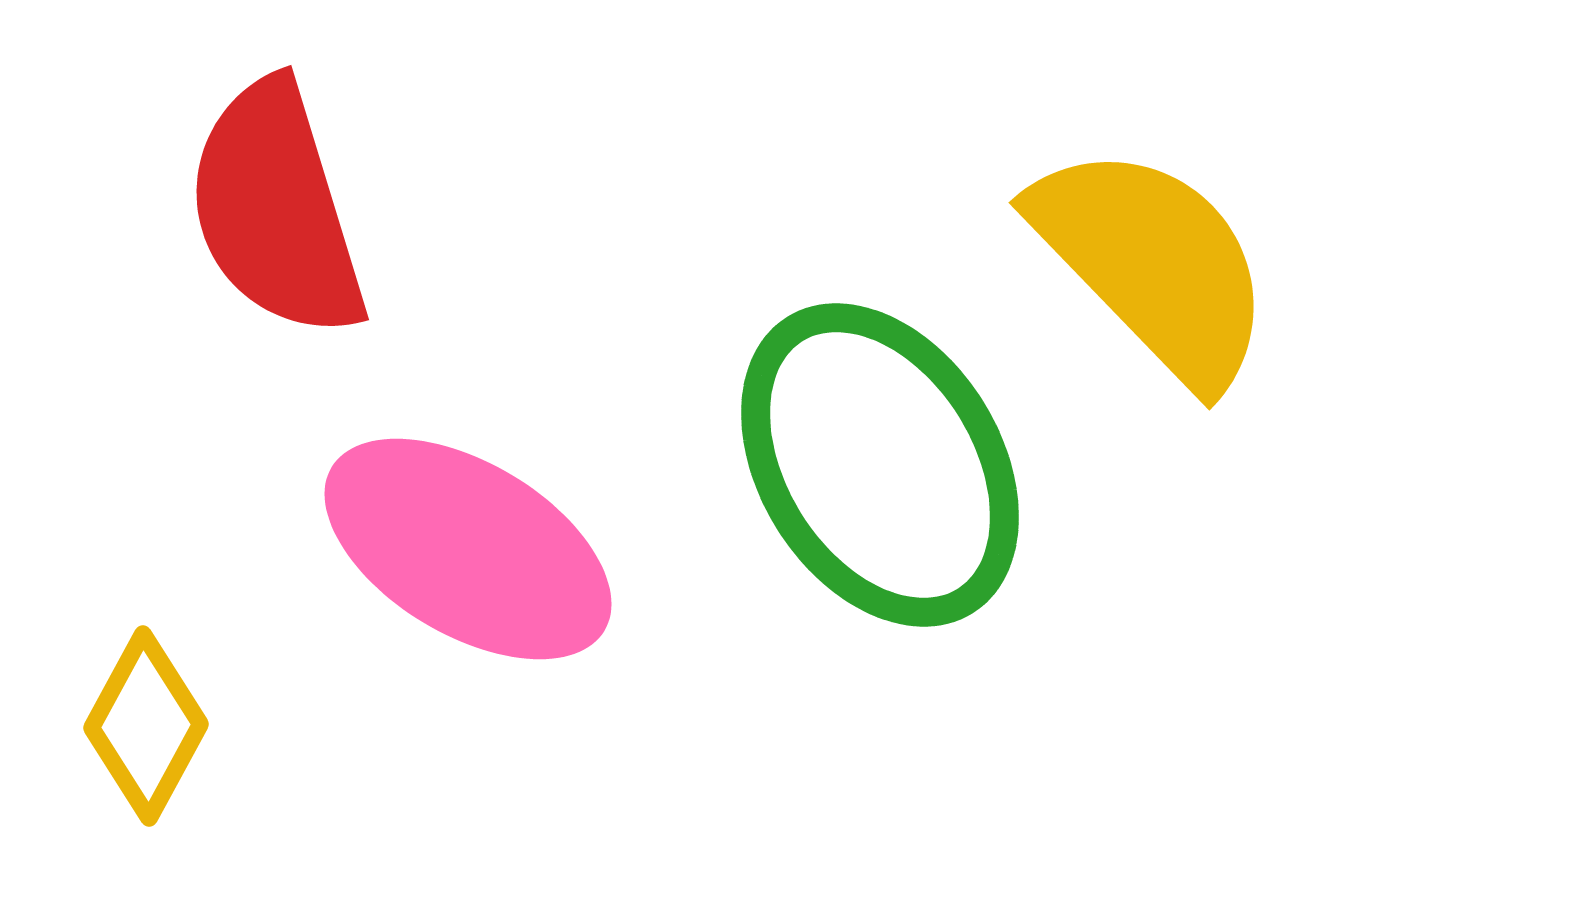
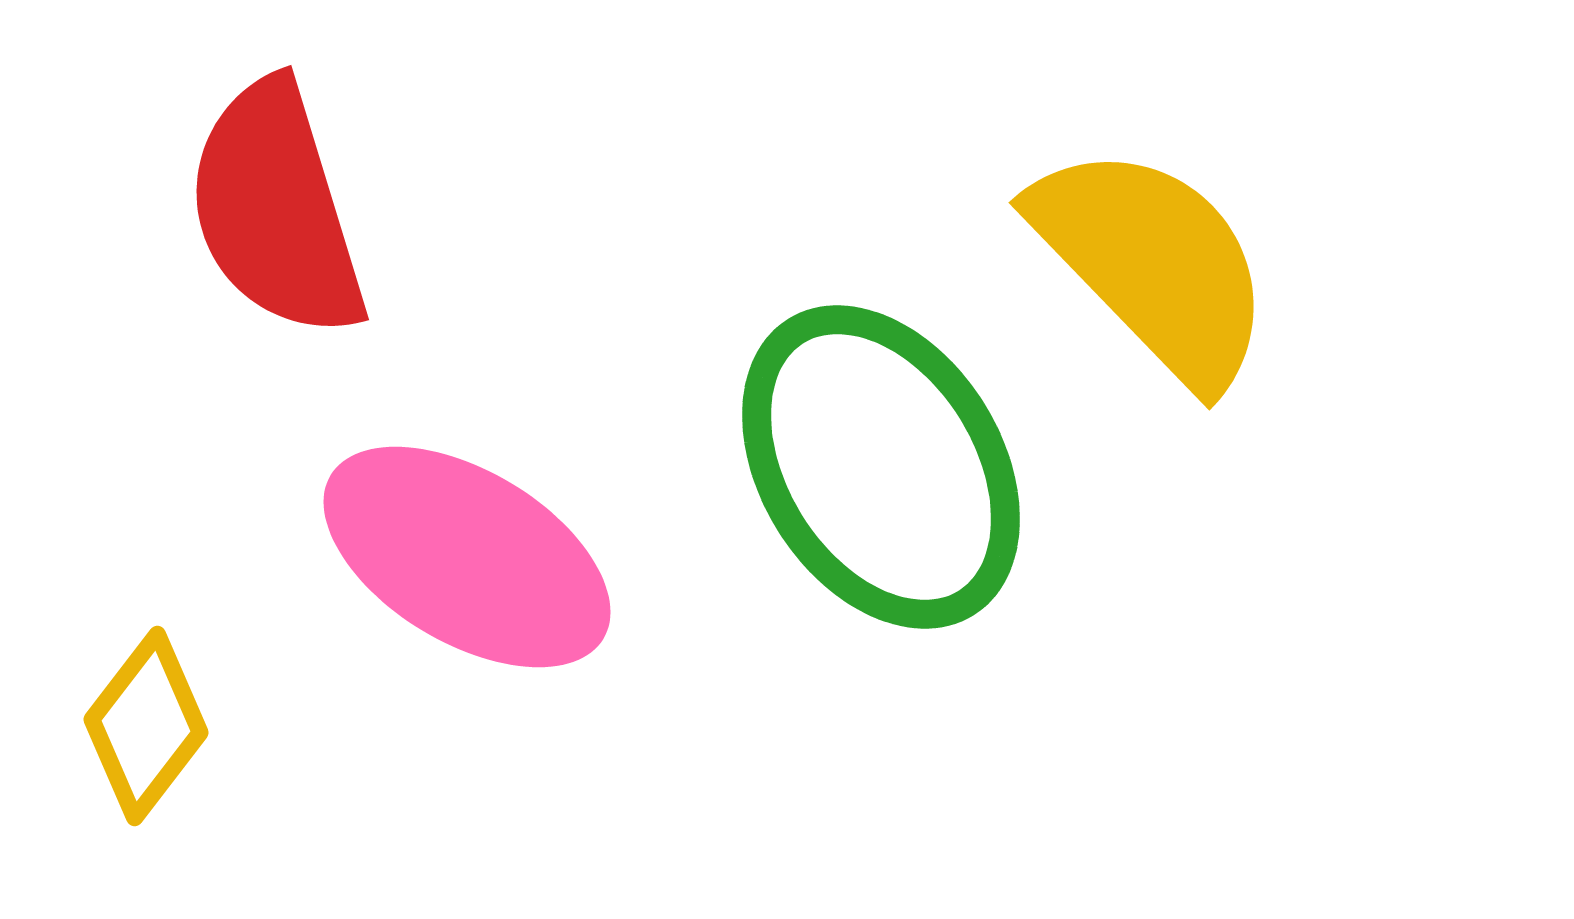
green ellipse: moved 1 px right, 2 px down
pink ellipse: moved 1 px left, 8 px down
yellow diamond: rotated 9 degrees clockwise
